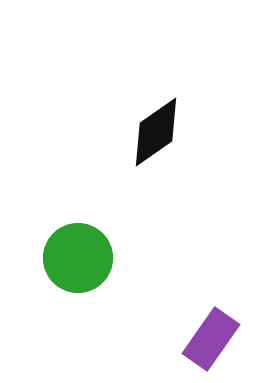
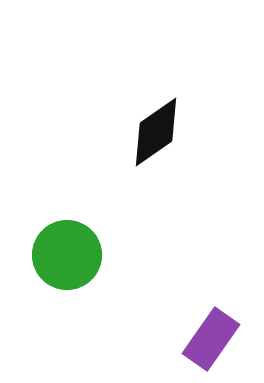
green circle: moved 11 px left, 3 px up
